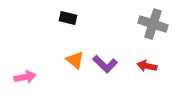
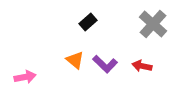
black rectangle: moved 20 px right, 4 px down; rotated 54 degrees counterclockwise
gray cross: rotated 24 degrees clockwise
red arrow: moved 5 px left
